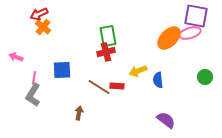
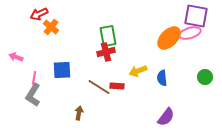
orange cross: moved 8 px right
blue semicircle: moved 4 px right, 2 px up
purple semicircle: moved 3 px up; rotated 90 degrees clockwise
